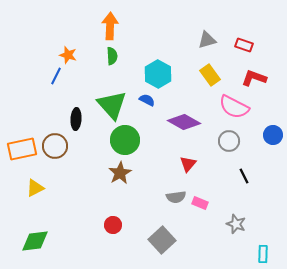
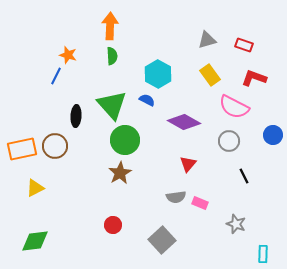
black ellipse: moved 3 px up
